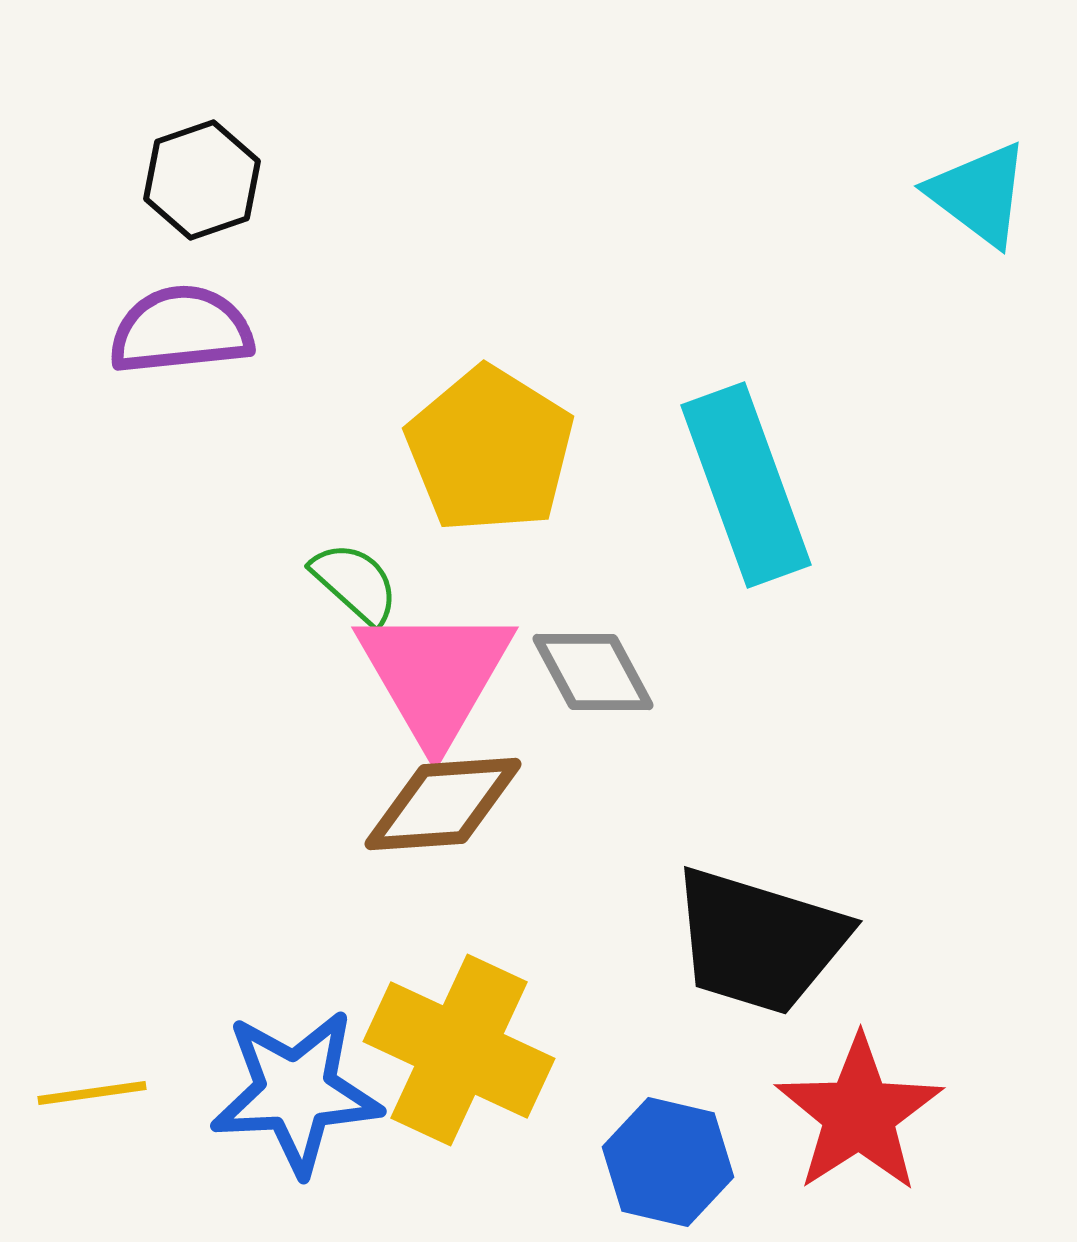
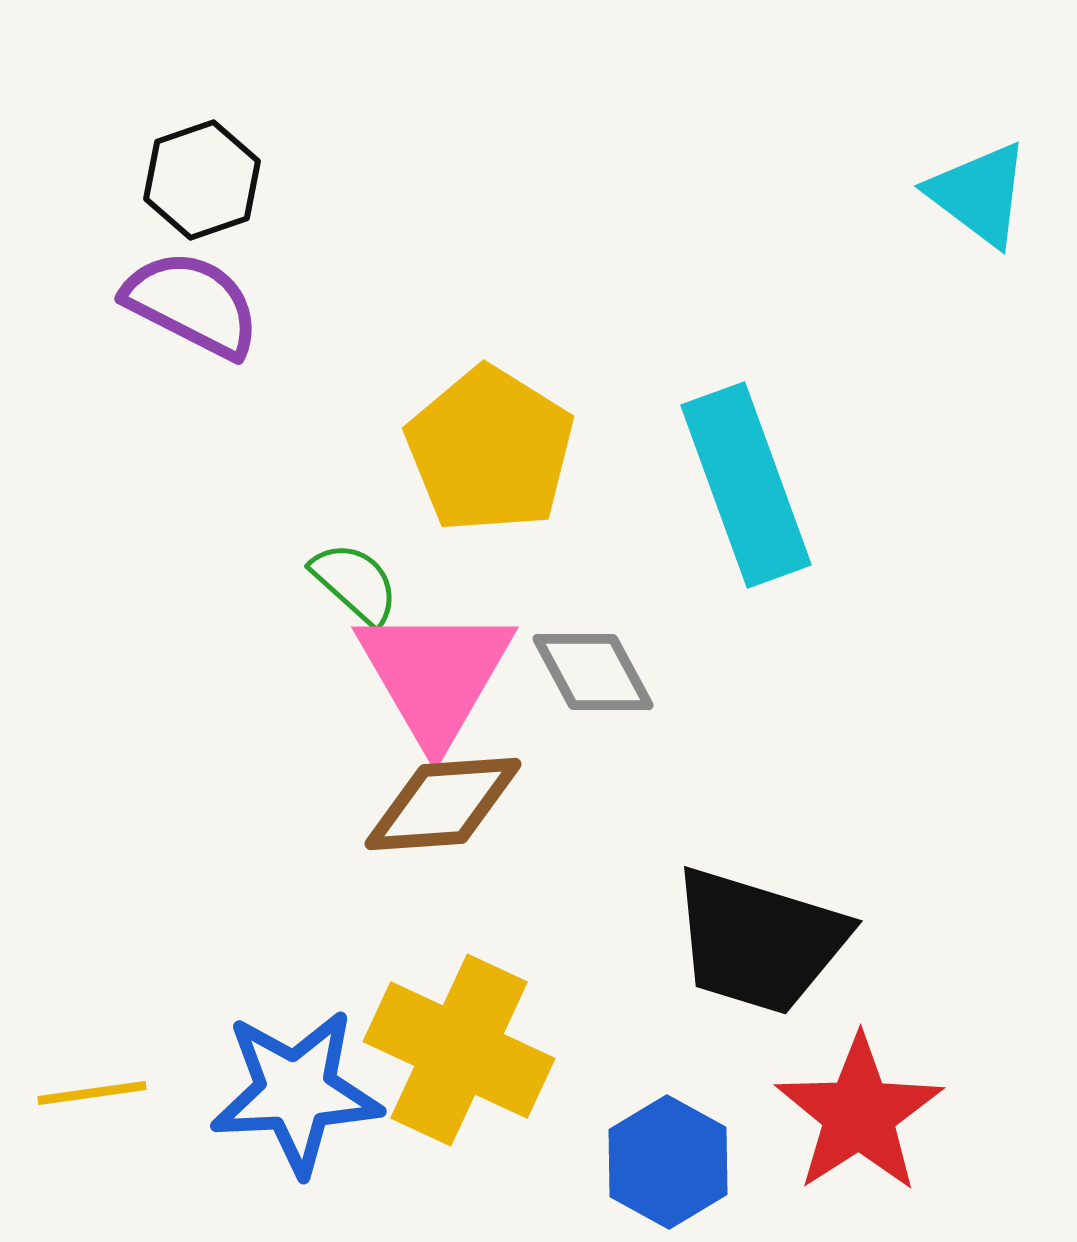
purple semicircle: moved 11 px right, 26 px up; rotated 33 degrees clockwise
blue hexagon: rotated 16 degrees clockwise
